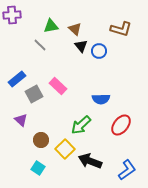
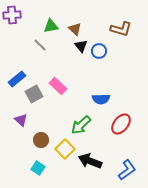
red ellipse: moved 1 px up
